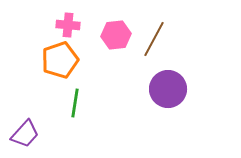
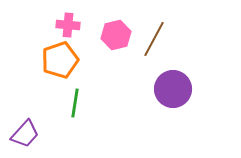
pink hexagon: rotated 8 degrees counterclockwise
purple circle: moved 5 px right
